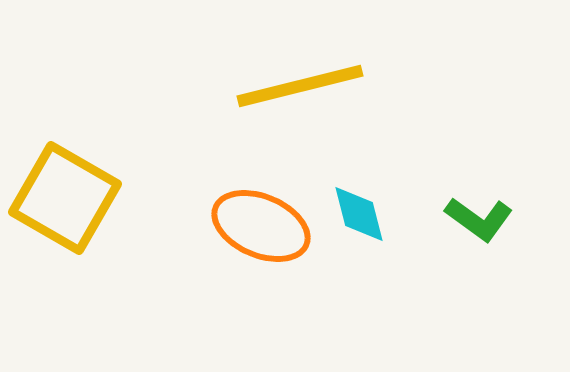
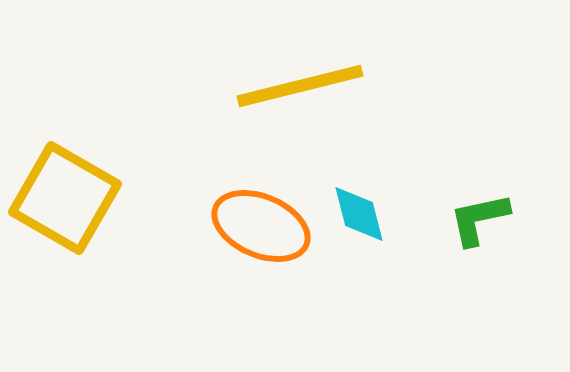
green L-shape: rotated 132 degrees clockwise
